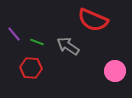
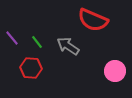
purple line: moved 2 px left, 4 px down
green line: rotated 32 degrees clockwise
